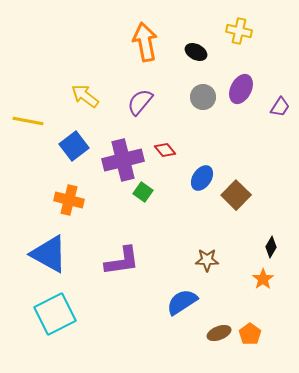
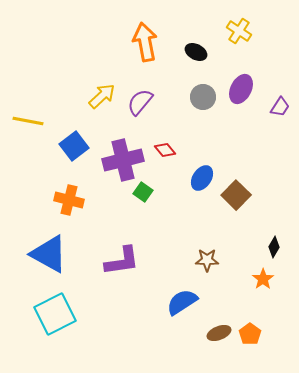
yellow cross: rotated 20 degrees clockwise
yellow arrow: moved 17 px right; rotated 100 degrees clockwise
black diamond: moved 3 px right
